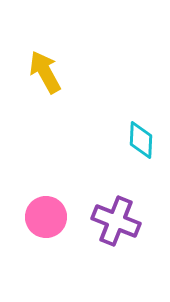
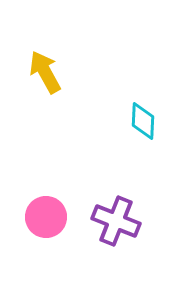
cyan diamond: moved 2 px right, 19 px up
